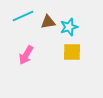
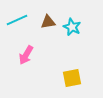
cyan line: moved 6 px left, 4 px down
cyan star: moved 3 px right; rotated 30 degrees counterclockwise
yellow square: moved 26 px down; rotated 12 degrees counterclockwise
